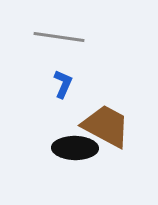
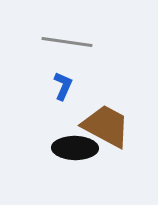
gray line: moved 8 px right, 5 px down
blue L-shape: moved 2 px down
